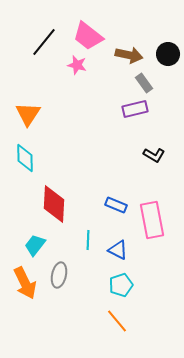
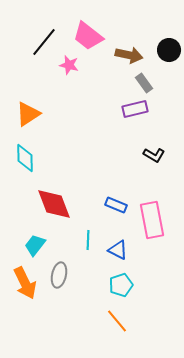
black circle: moved 1 px right, 4 px up
pink star: moved 8 px left
orange triangle: rotated 24 degrees clockwise
red diamond: rotated 24 degrees counterclockwise
